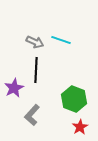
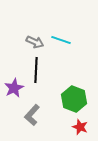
red star: rotated 21 degrees counterclockwise
